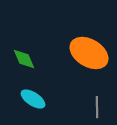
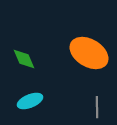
cyan ellipse: moved 3 px left, 2 px down; rotated 55 degrees counterclockwise
